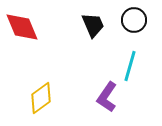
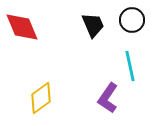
black circle: moved 2 px left
cyan line: rotated 28 degrees counterclockwise
purple L-shape: moved 1 px right, 1 px down
